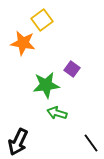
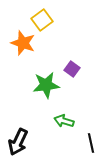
orange star: rotated 10 degrees clockwise
green arrow: moved 7 px right, 8 px down
black line: rotated 24 degrees clockwise
